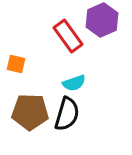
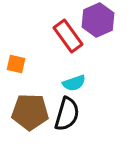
purple hexagon: moved 4 px left
